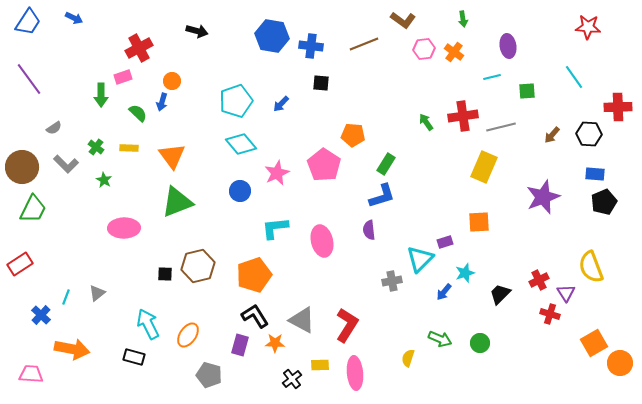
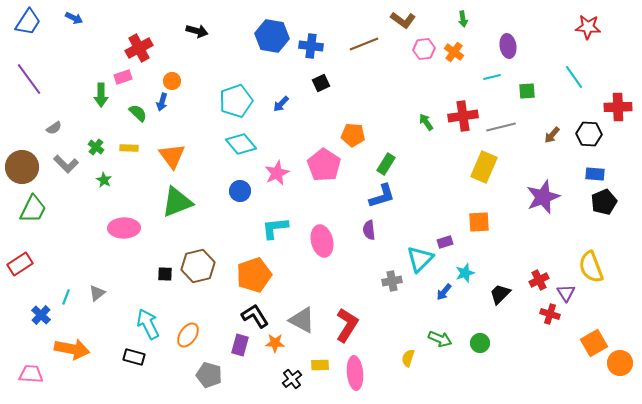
black square at (321, 83): rotated 30 degrees counterclockwise
